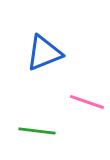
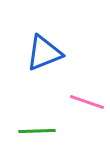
green line: rotated 9 degrees counterclockwise
